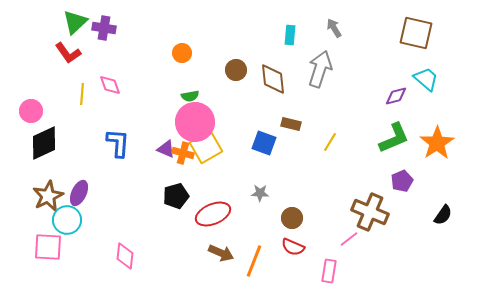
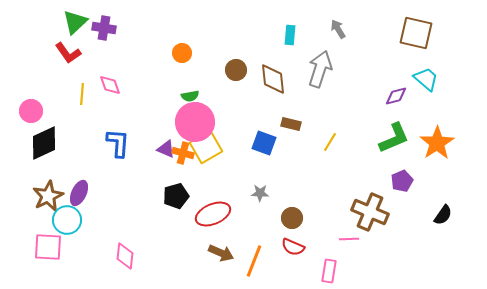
gray arrow at (334, 28): moved 4 px right, 1 px down
pink line at (349, 239): rotated 36 degrees clockwise
